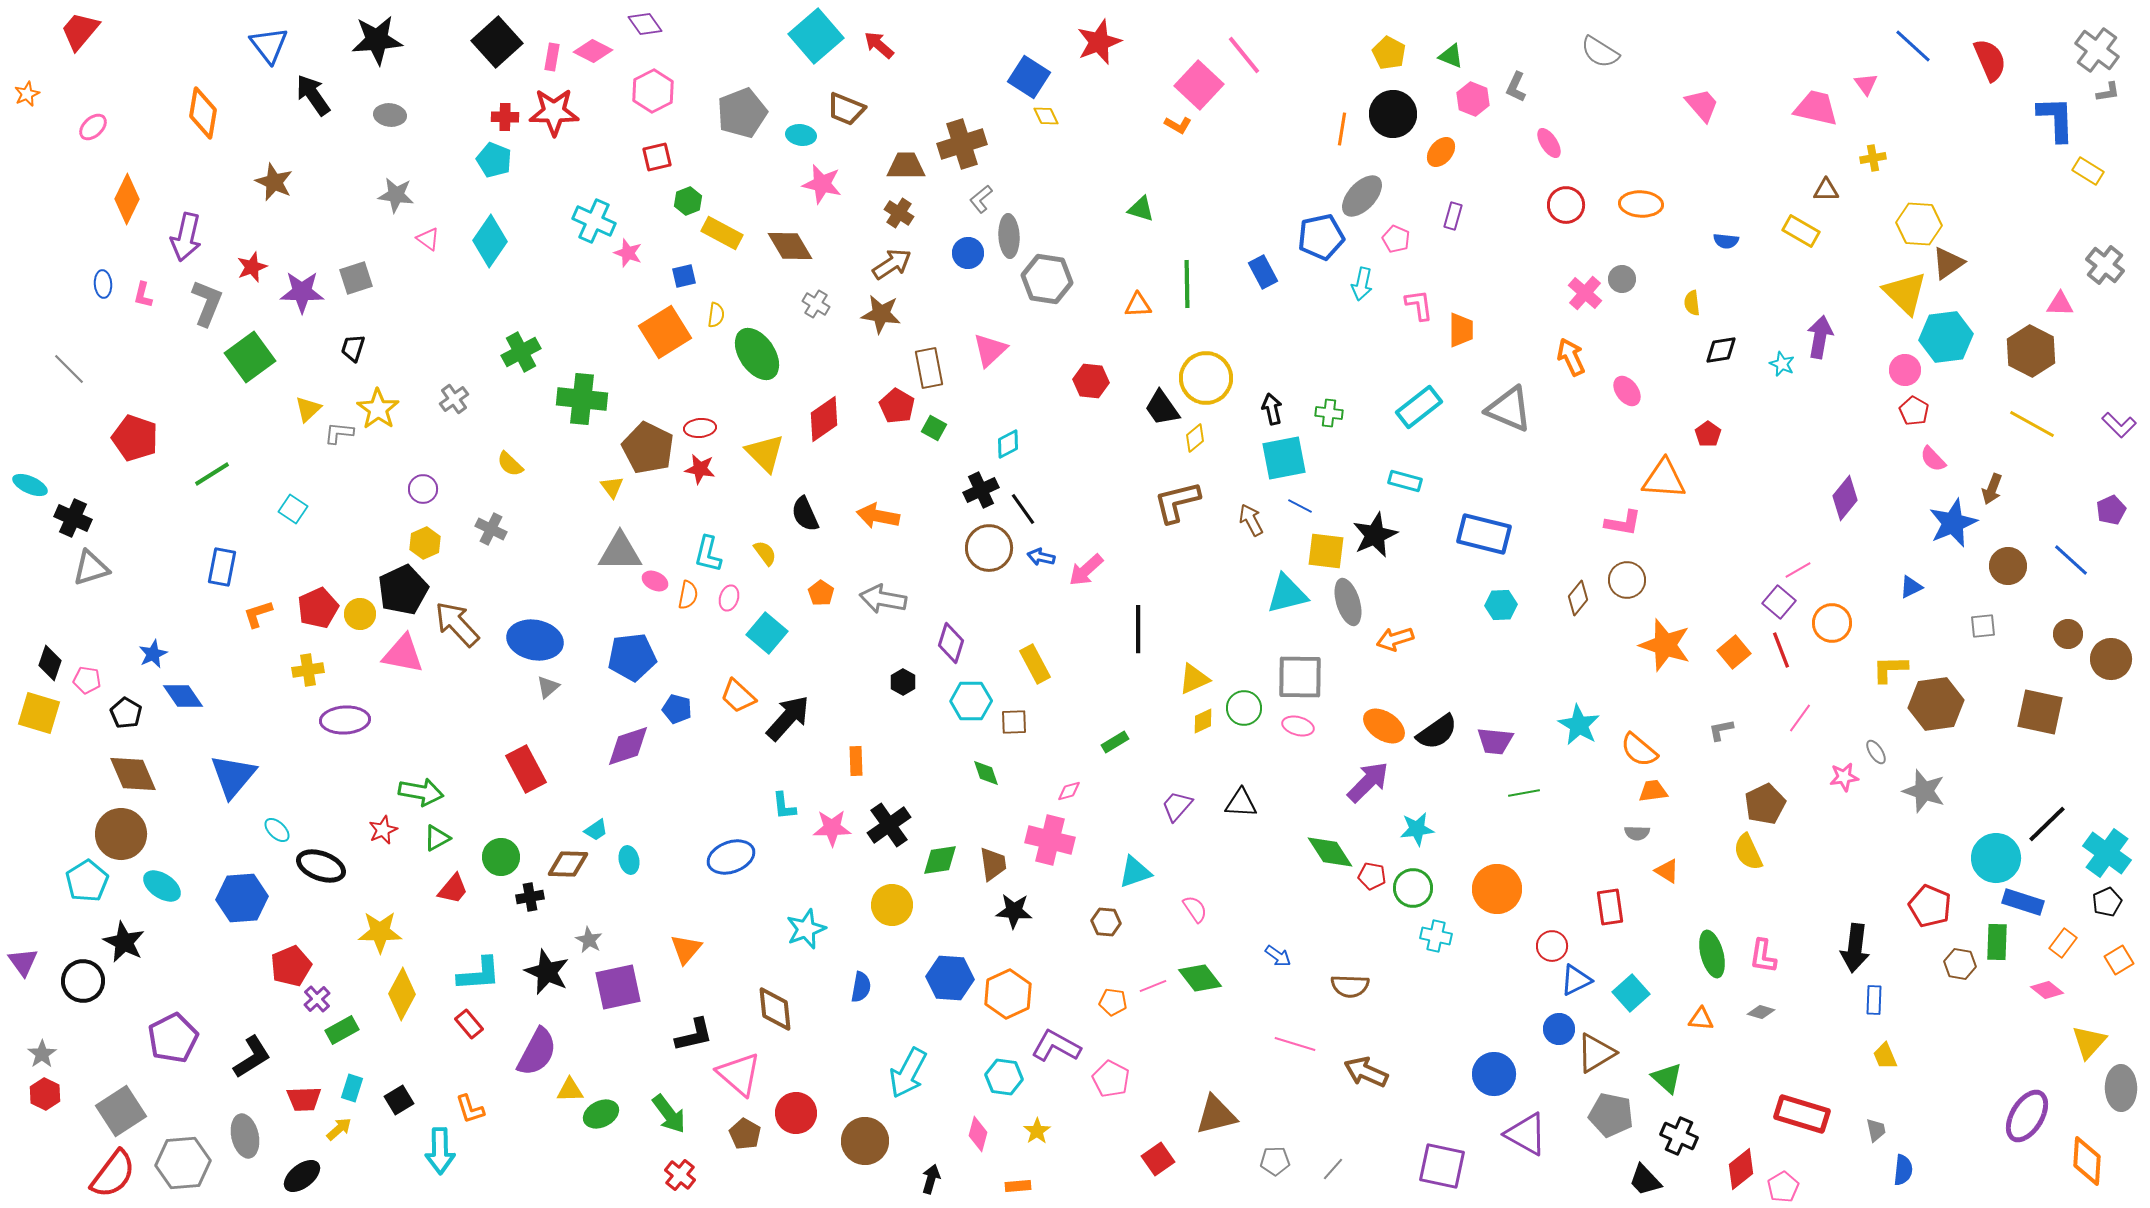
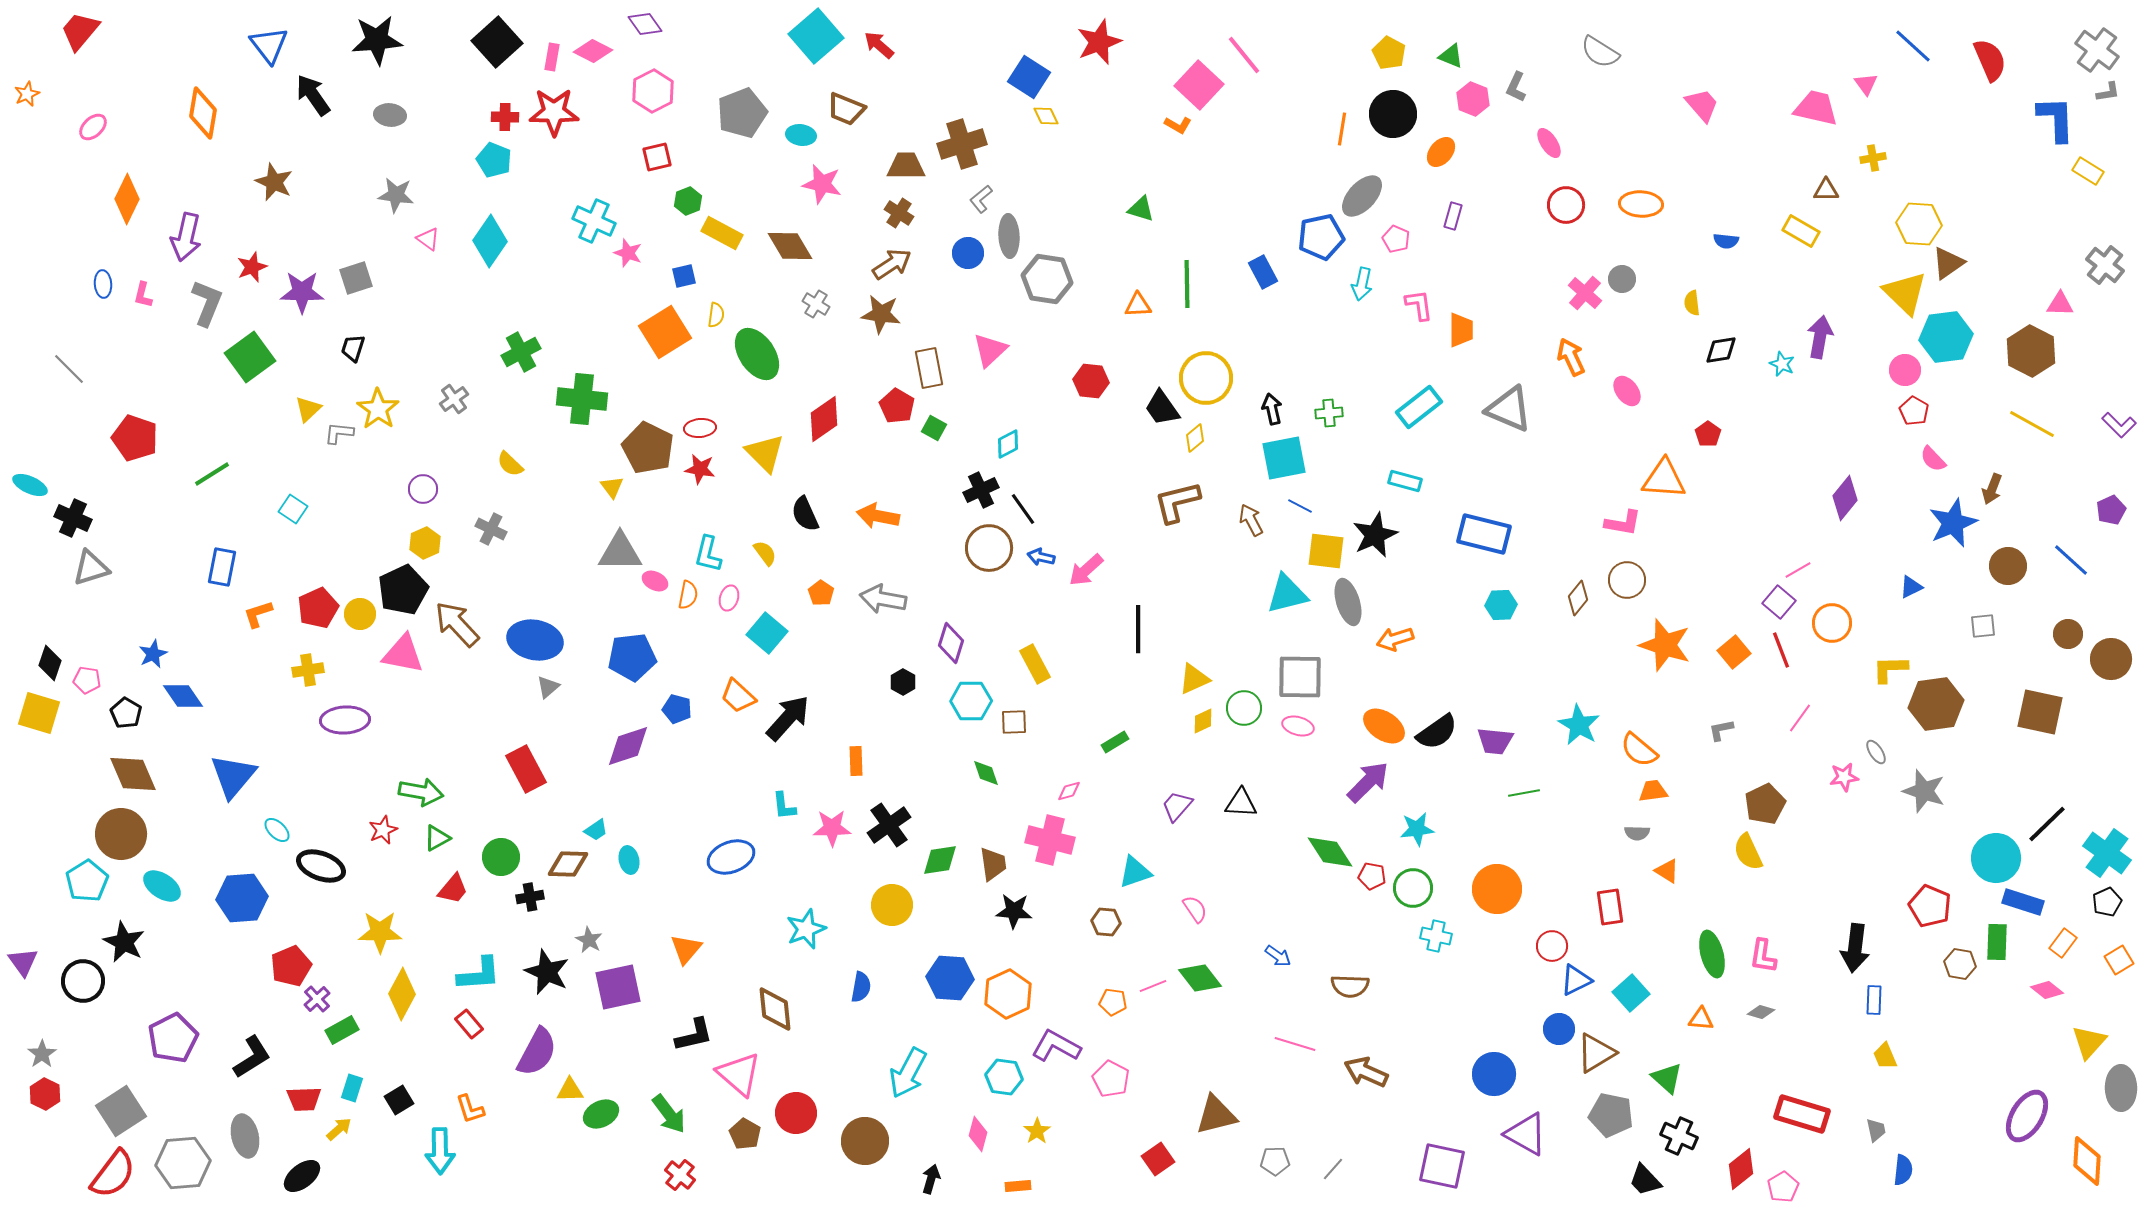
green cross at (1329, 413): rotated 12 degrees counterclockwise
